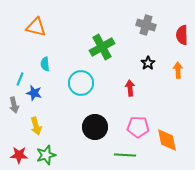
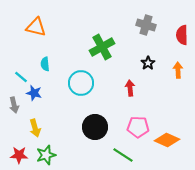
cyan line: moved 1 px right, 2 px up; rotated 72 degrees counterclockwise
yellow arrow: moved 1 px left, 2 px down
orange diamond: rotated 55 degrees counterclockwise
green line: moved 2 px left; rotated 30 degrees clockwise
